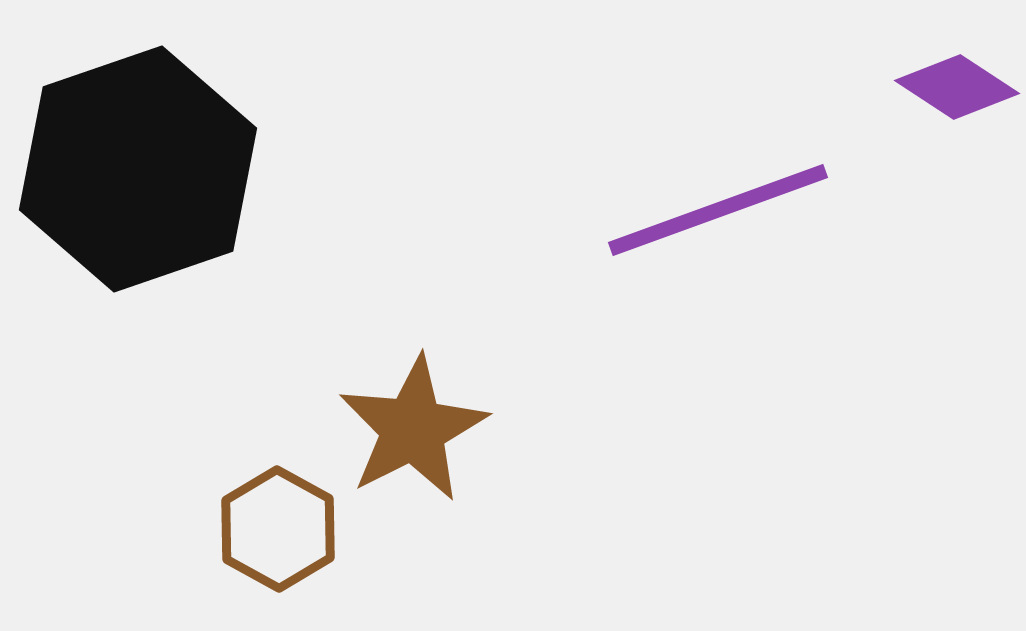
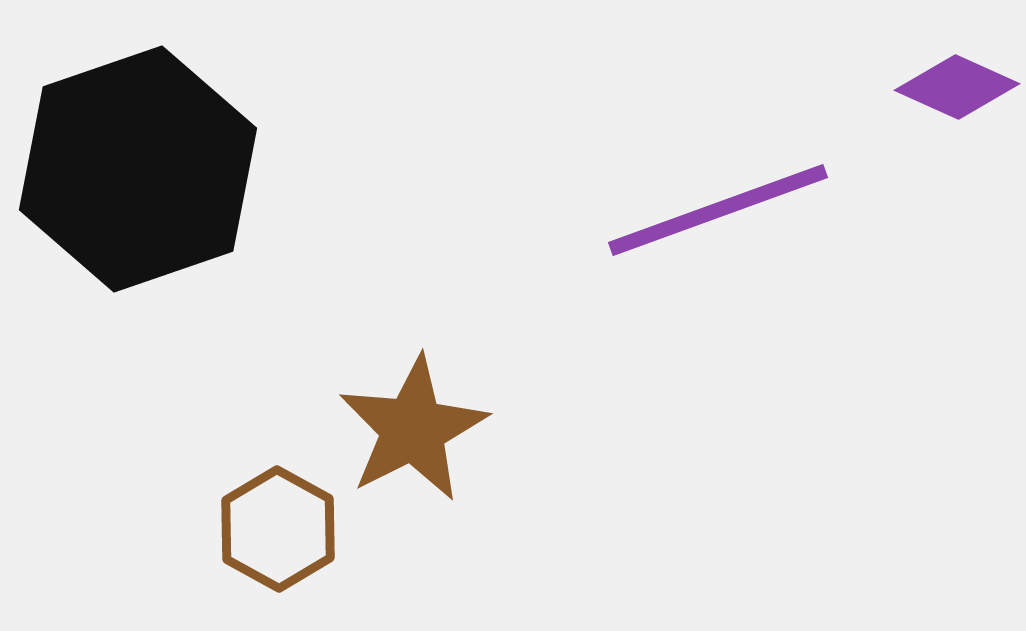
purple diamond: rotated 9 degrees counterclockwise
